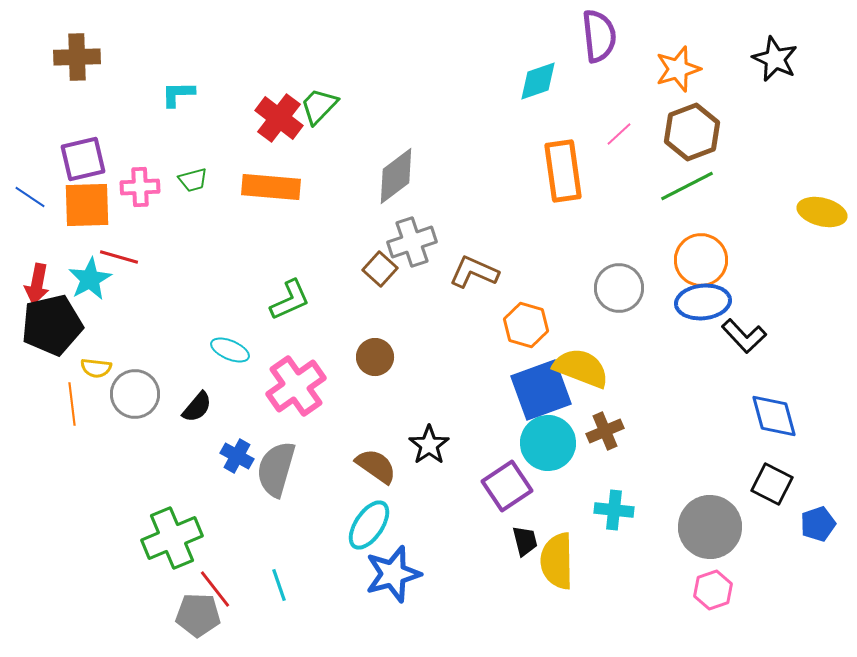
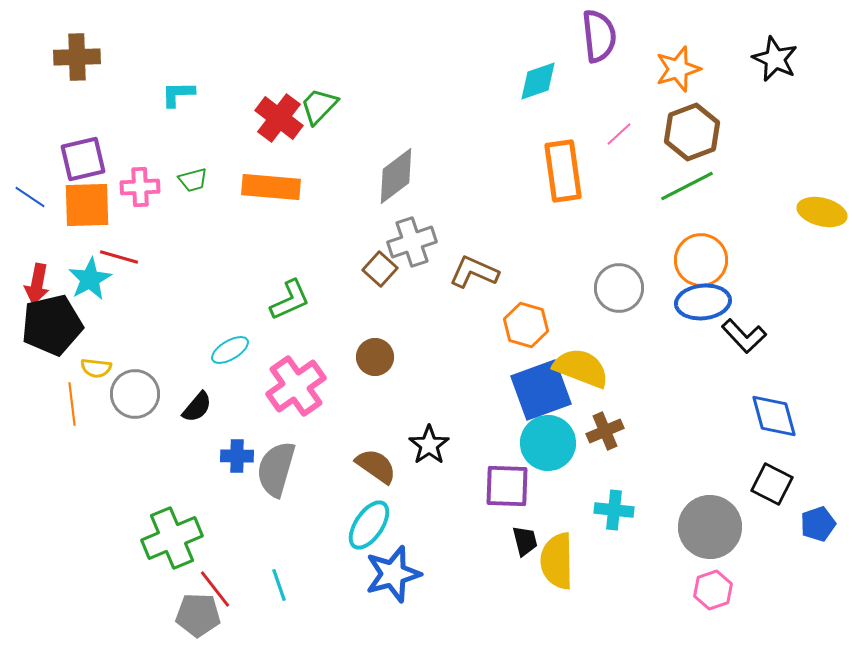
cyan ellipse at (230, 350): rotated 54 degrees counterclockwise
blue cross at (237, 456): rotated 28 degrees counterclockwise
purple square at (507, 486): rotated 36 degrees clockwise
